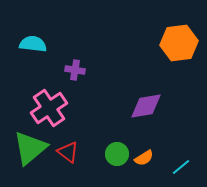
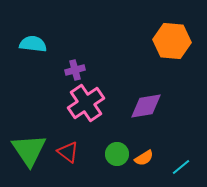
orange hexagon: moved 7 px left, 2 px up; rotated 12 degrees clockwise
purple cross: rotated 24 degrees counterclockwise
pink cross: moved 37 px right, 5 px up
green triangle: moved 1 px left, 2 px down; rotated 24 degrees counterclockwise
